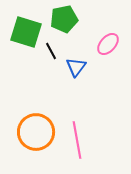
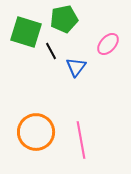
pink line: moved 4 px right
